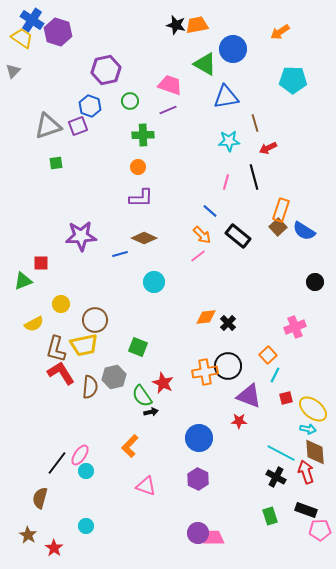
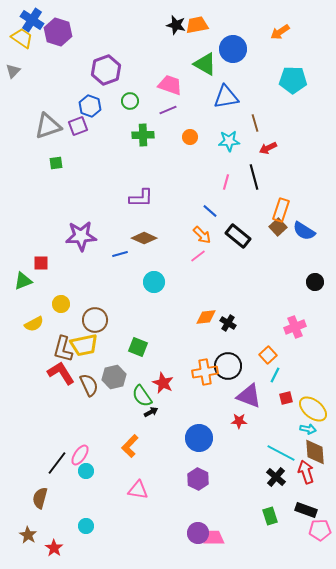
purple hexagon at (106, 70): rotated 8 degrees counterclockwise
orange circle at (138, 167): moved 52 px right, 30 px up
black cross at (228, 323): rotated 14 degrees counterclockwise
brown L-shape at (56, 349): moved 7 px right
brown semicircle at (90, 387): moved 1 px left, 2 px up; rotated 30 degrees counterclockwise
black arrow at (151, 412): rotated 16 degrees counterclockwise
black cross at (276, 477): rotated 12 degrees clockwise
pink triangle at (146, 486): moved 8 px left, 4 px down; rotated 10 degrees counterclockwise
